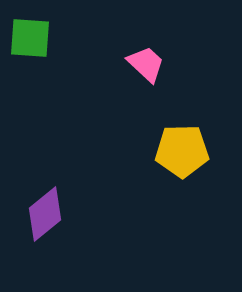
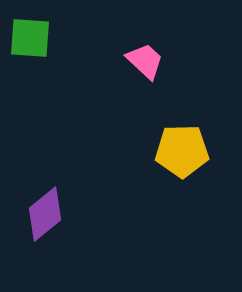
pink trapezoid: moved 1 px left, 3 px up
